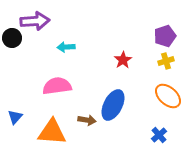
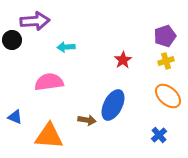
black circle: moved 2 px down
pink semicircle: moved 8 px left, 4 px up
blue triangle: rotated 49 degrees counterclockwise
orange triangle: moved 3 px left, 4 px down
